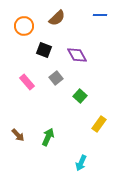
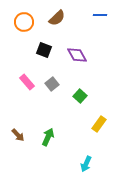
orange circle: moved 4 px up
gray square: moved 4 px left, 6 px down
cyan arrow: moved 5 px right, 1 px down
